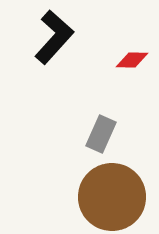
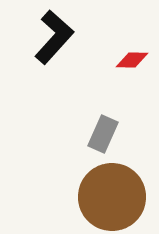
gray rectangle: moved 2 px right
